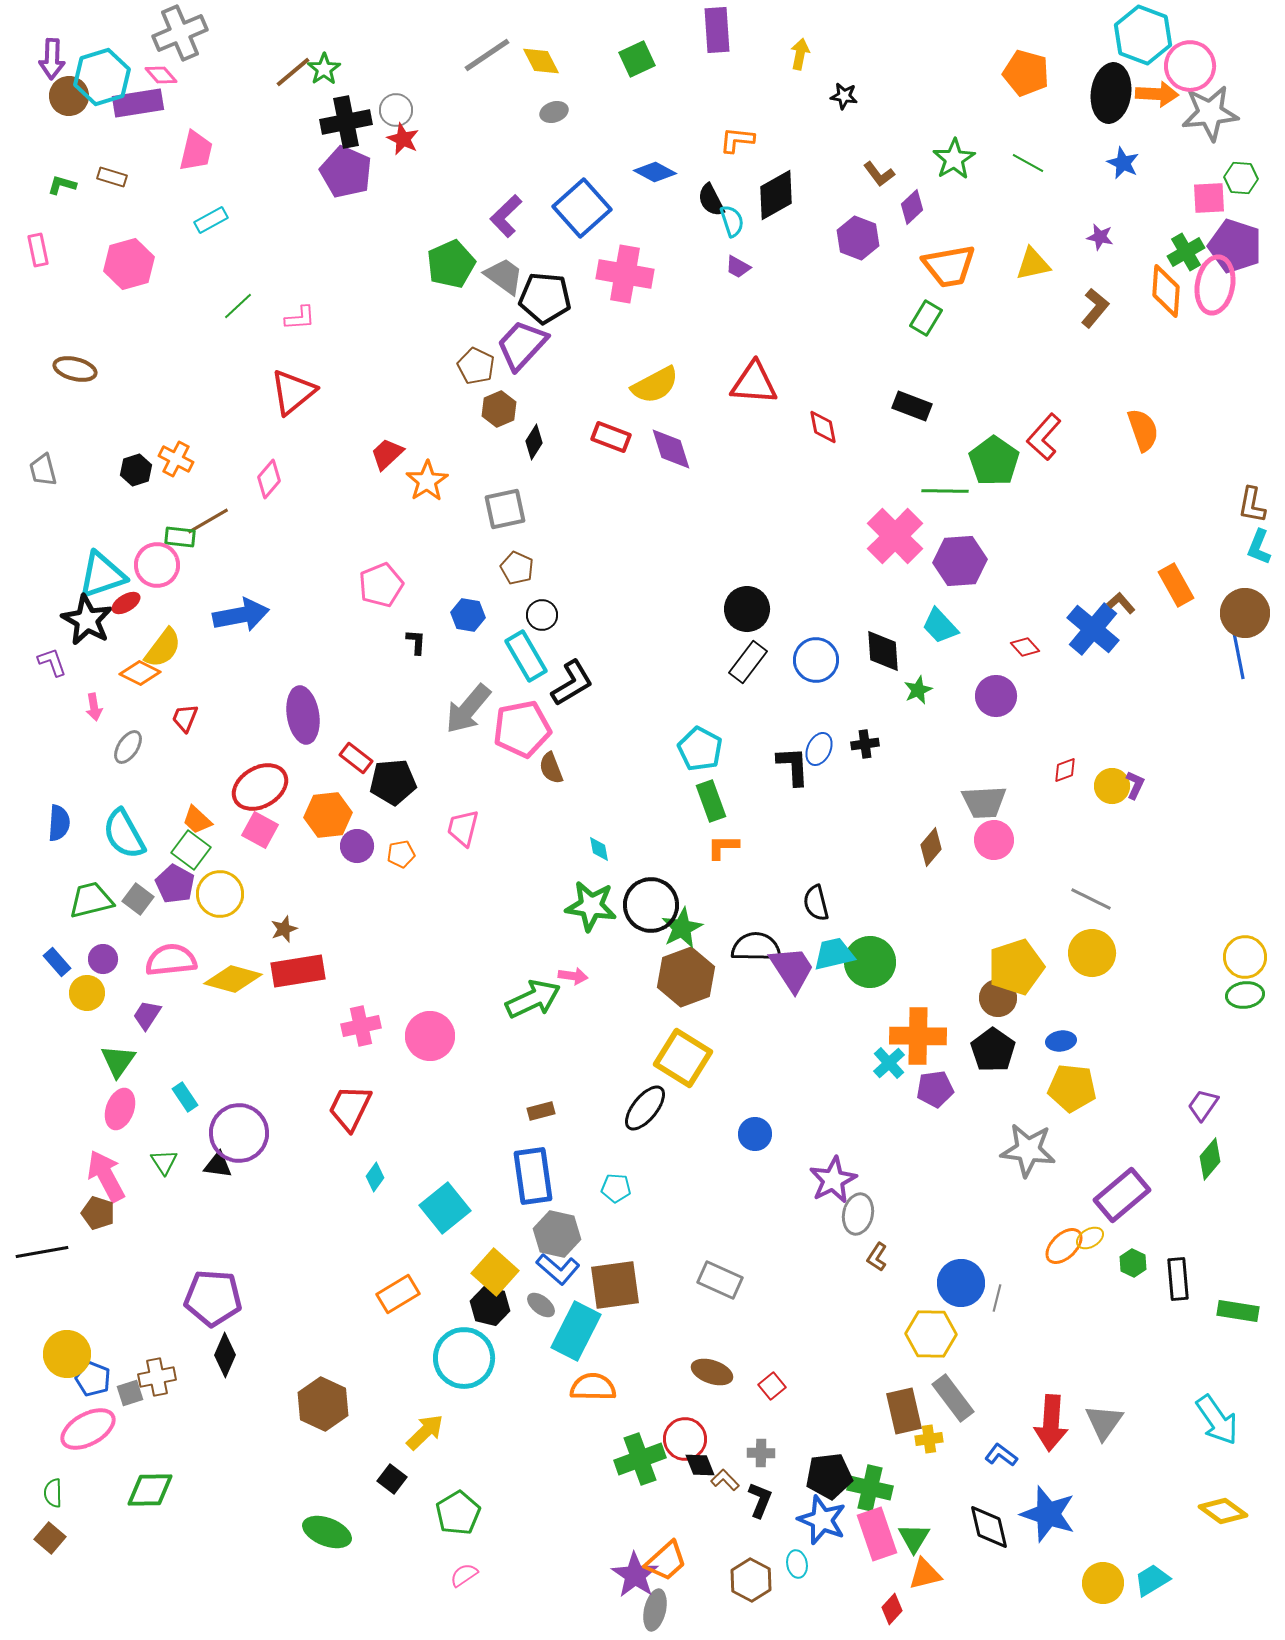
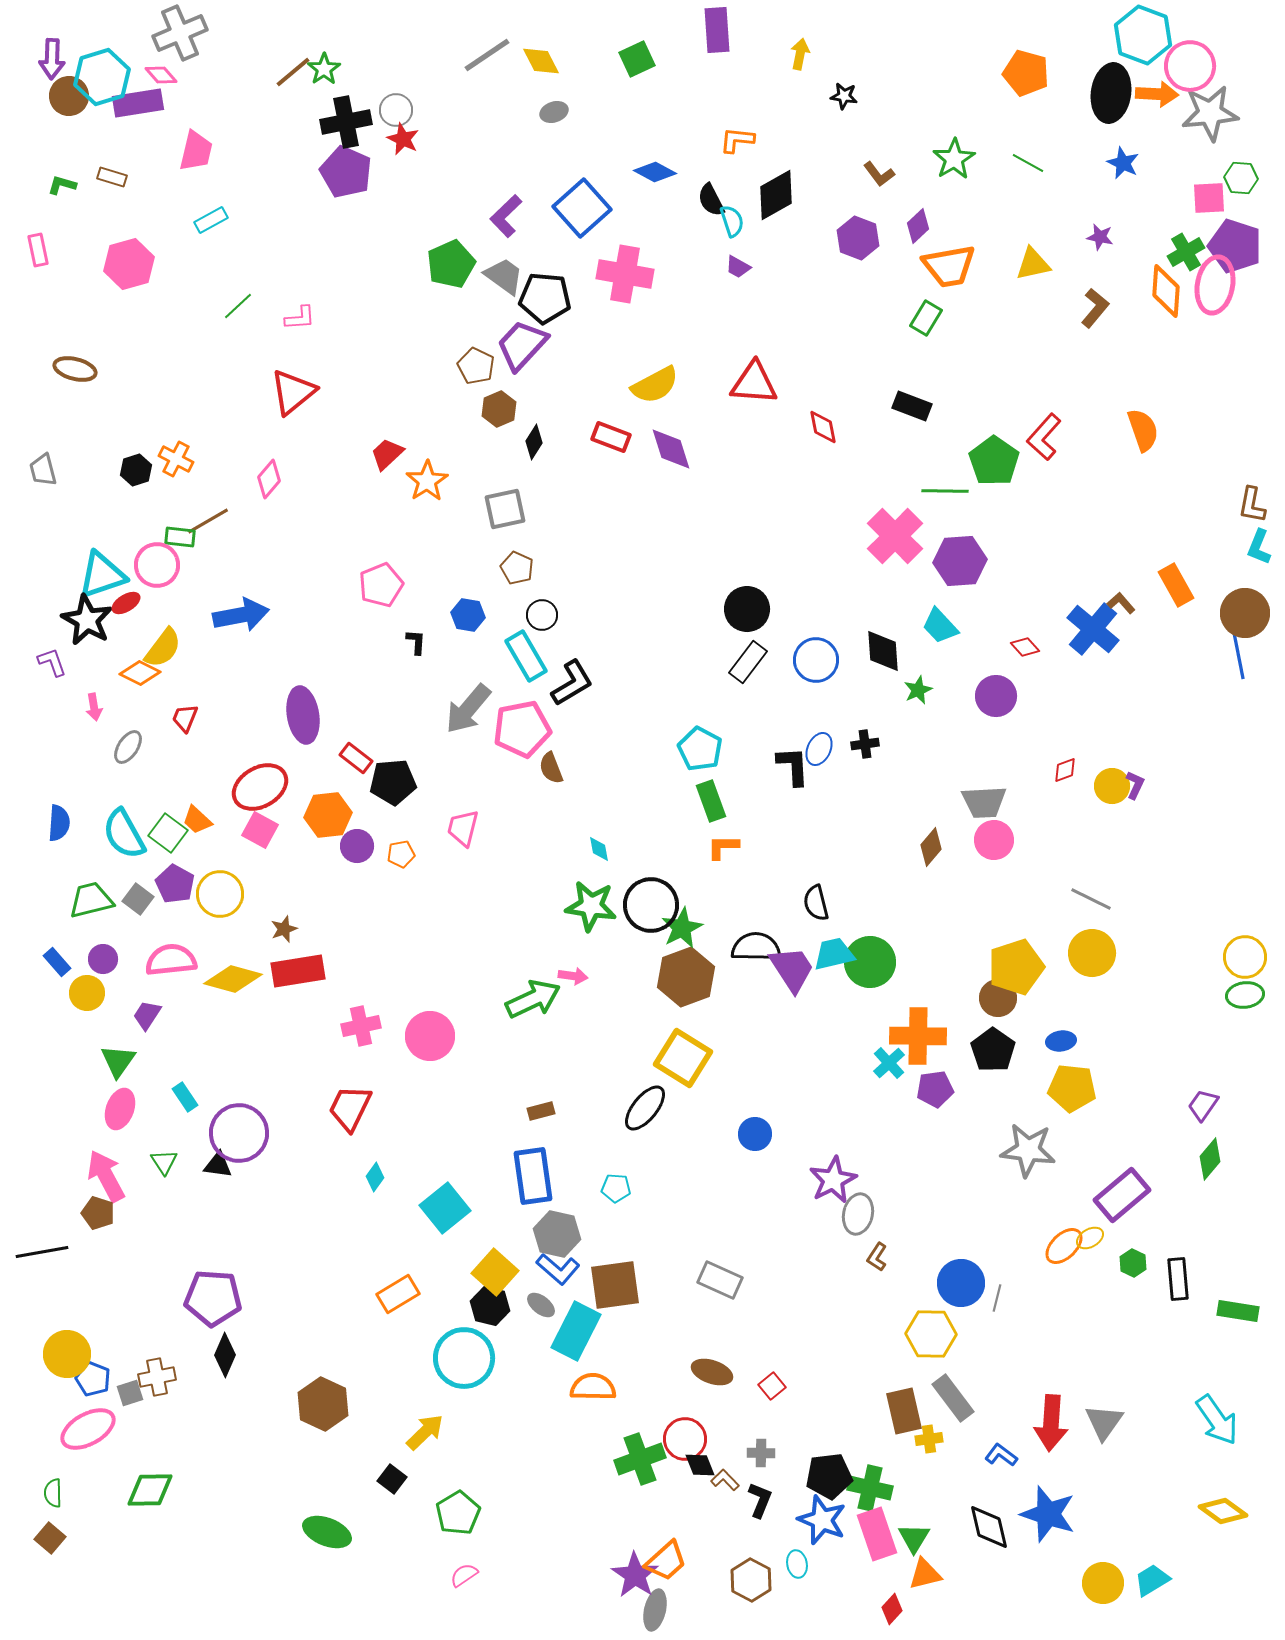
purple diamond at (912, 207): moved 6 px right, 19 px down
green square at (191, 850): moved 23 px left, 17 px up
